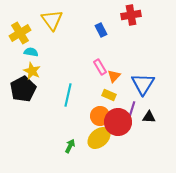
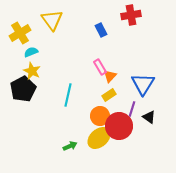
cyan semicircle: rotated 32 degrees counterclockwise
orange triangle: moved 4 px left
yellow rectangle: rotated 56 degrees counterclockwise
black triangle: rotated 32 degrees clockwise
red circle: moved 1 px right, 4 px down
green arrow: rotated 40 degrees clockwise
